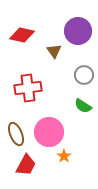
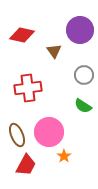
purple circle: moved 2 px right, 1 px up
brown ellipse: moved 1 px right, 1 px down
